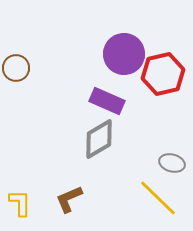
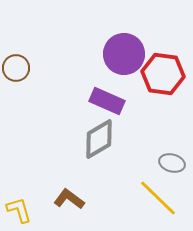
red hexagon: rotated 21 degrees clockwise
brown L-shape: rotated 60 degrees clockwise
yellow L-shape: moved 1 px left, 7 px down; rotated 16 degrees counterclockwise
